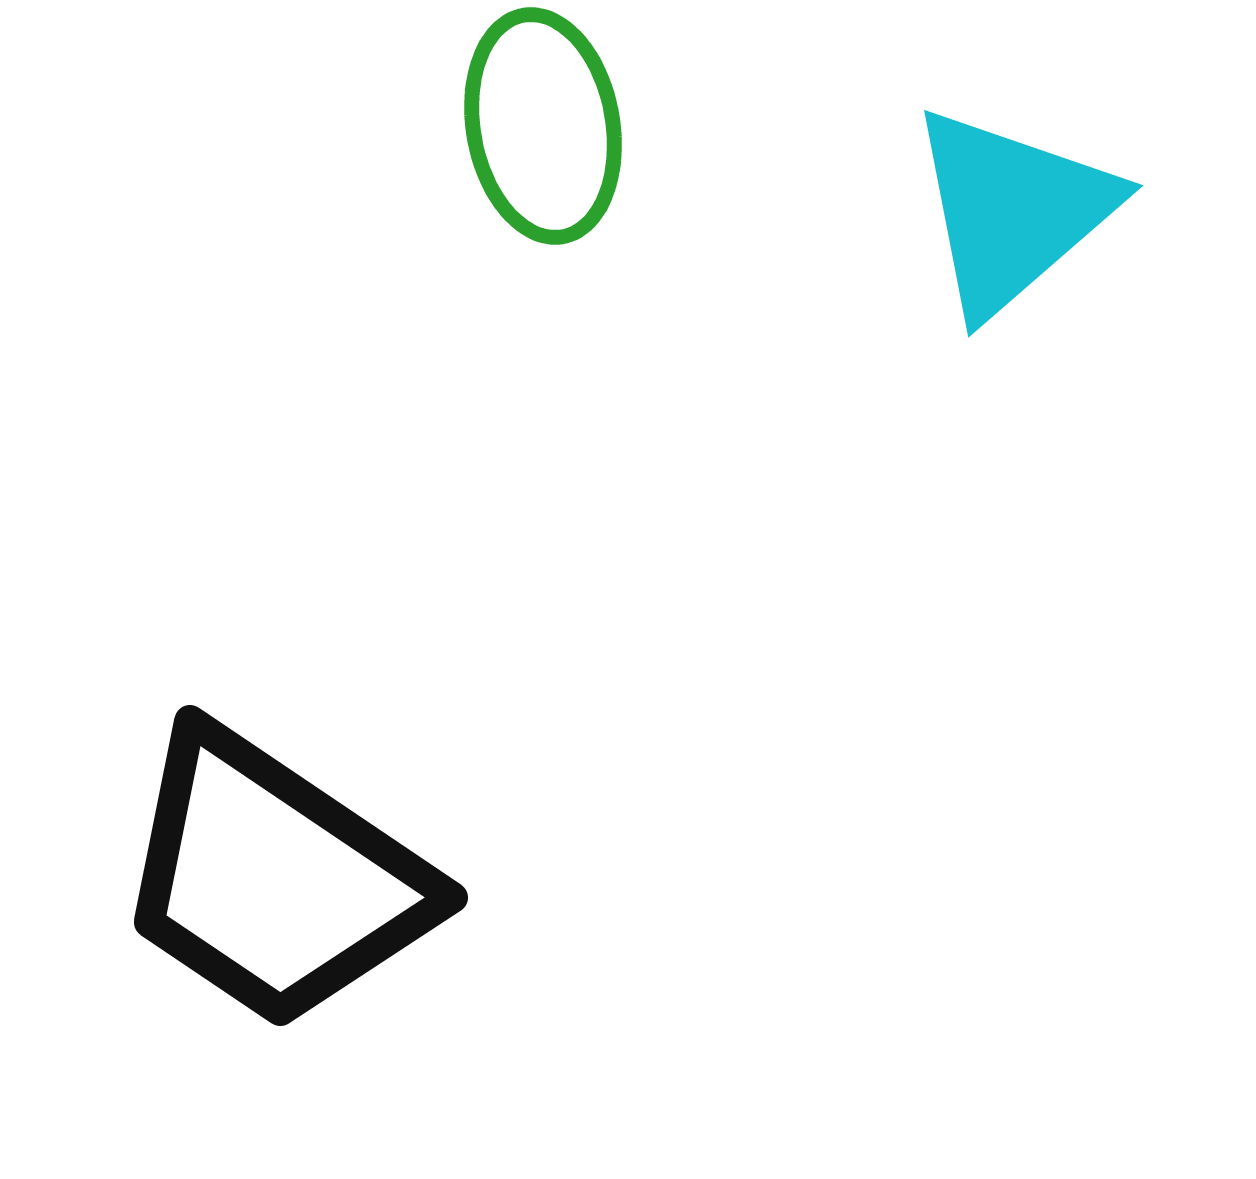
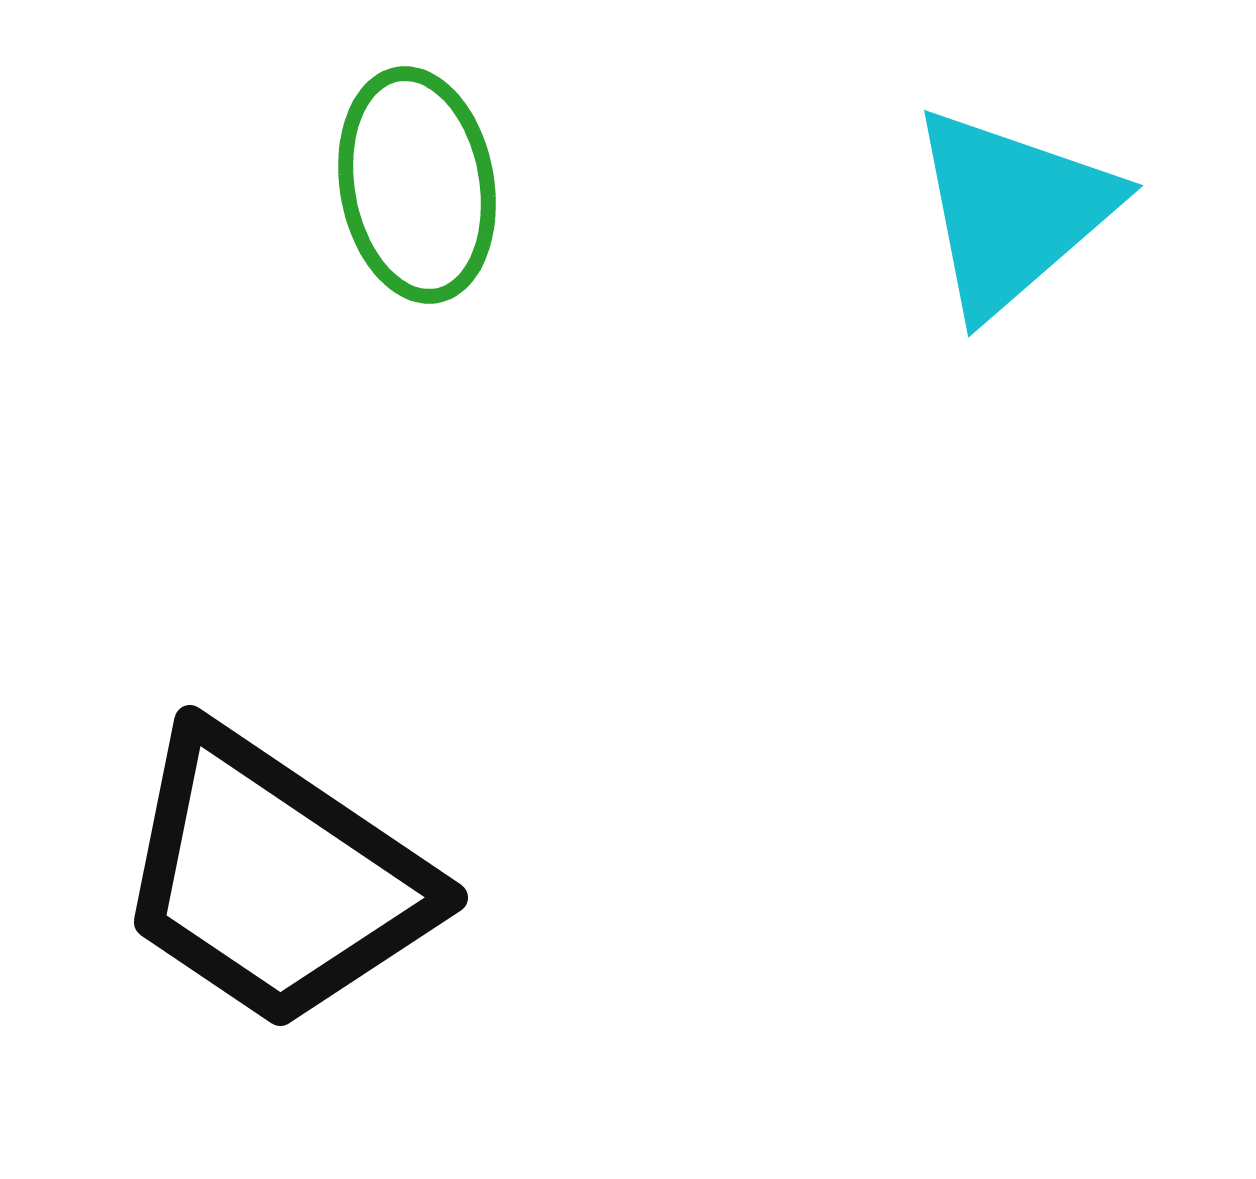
green ellipse: moved 126 px left, 59 px down
